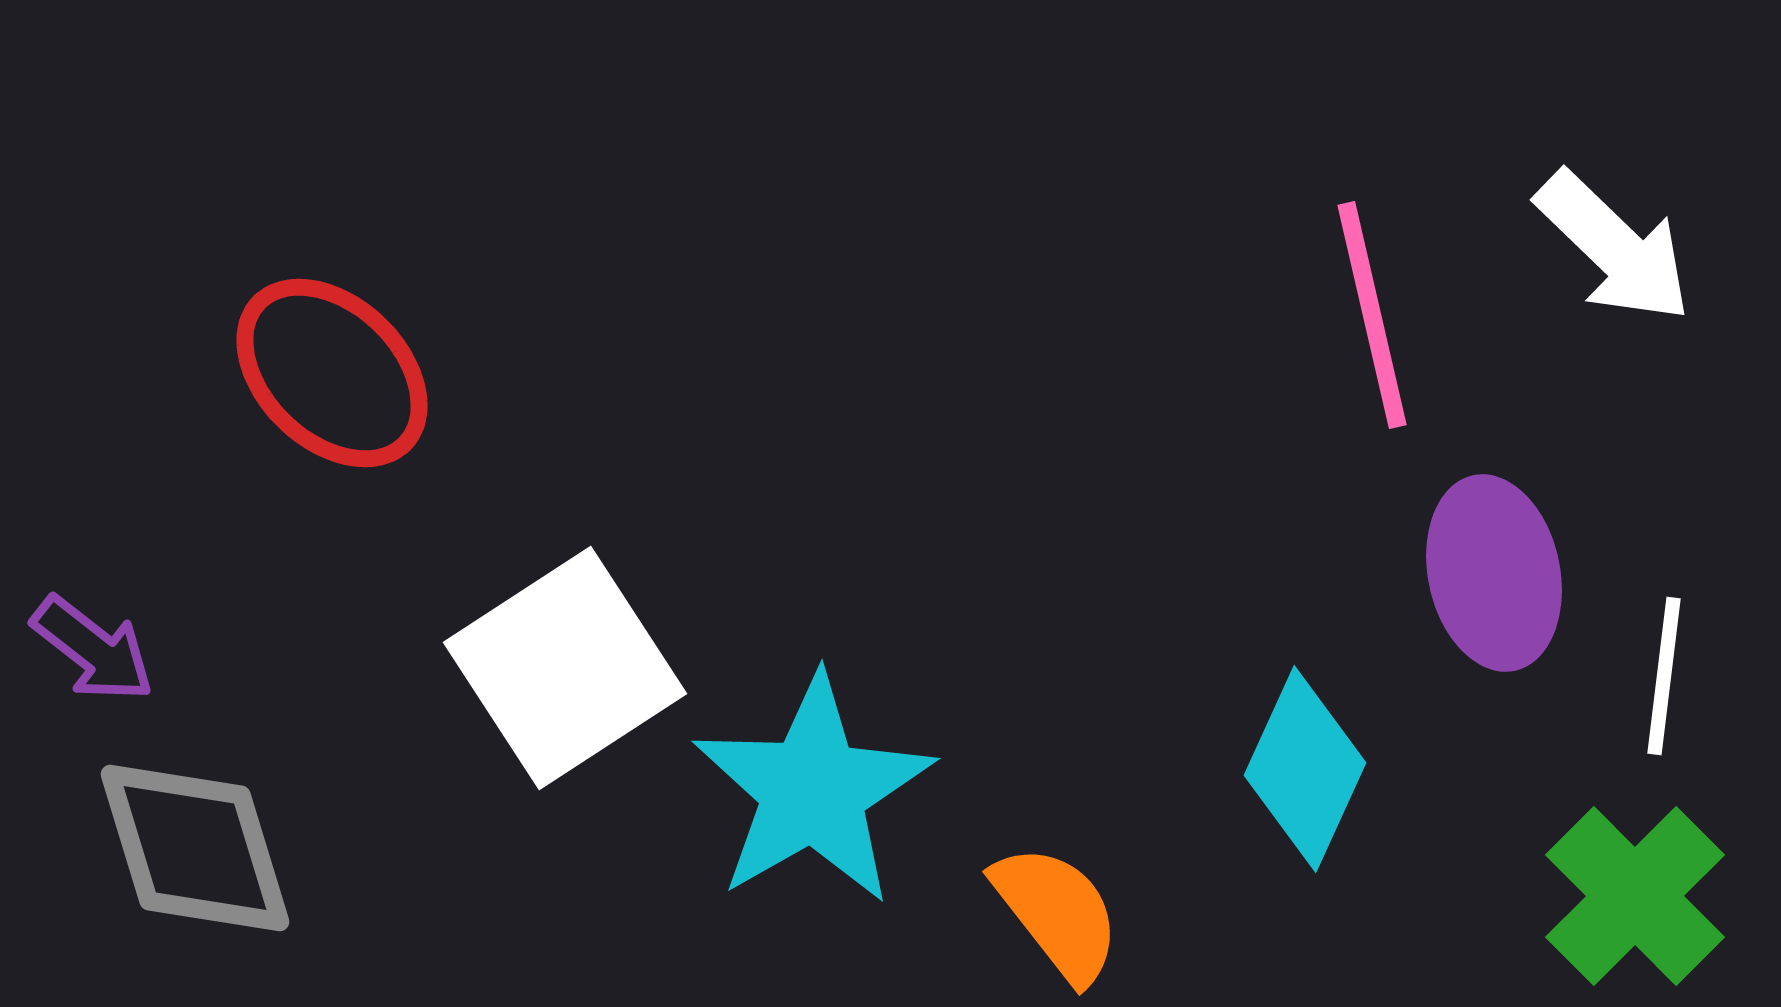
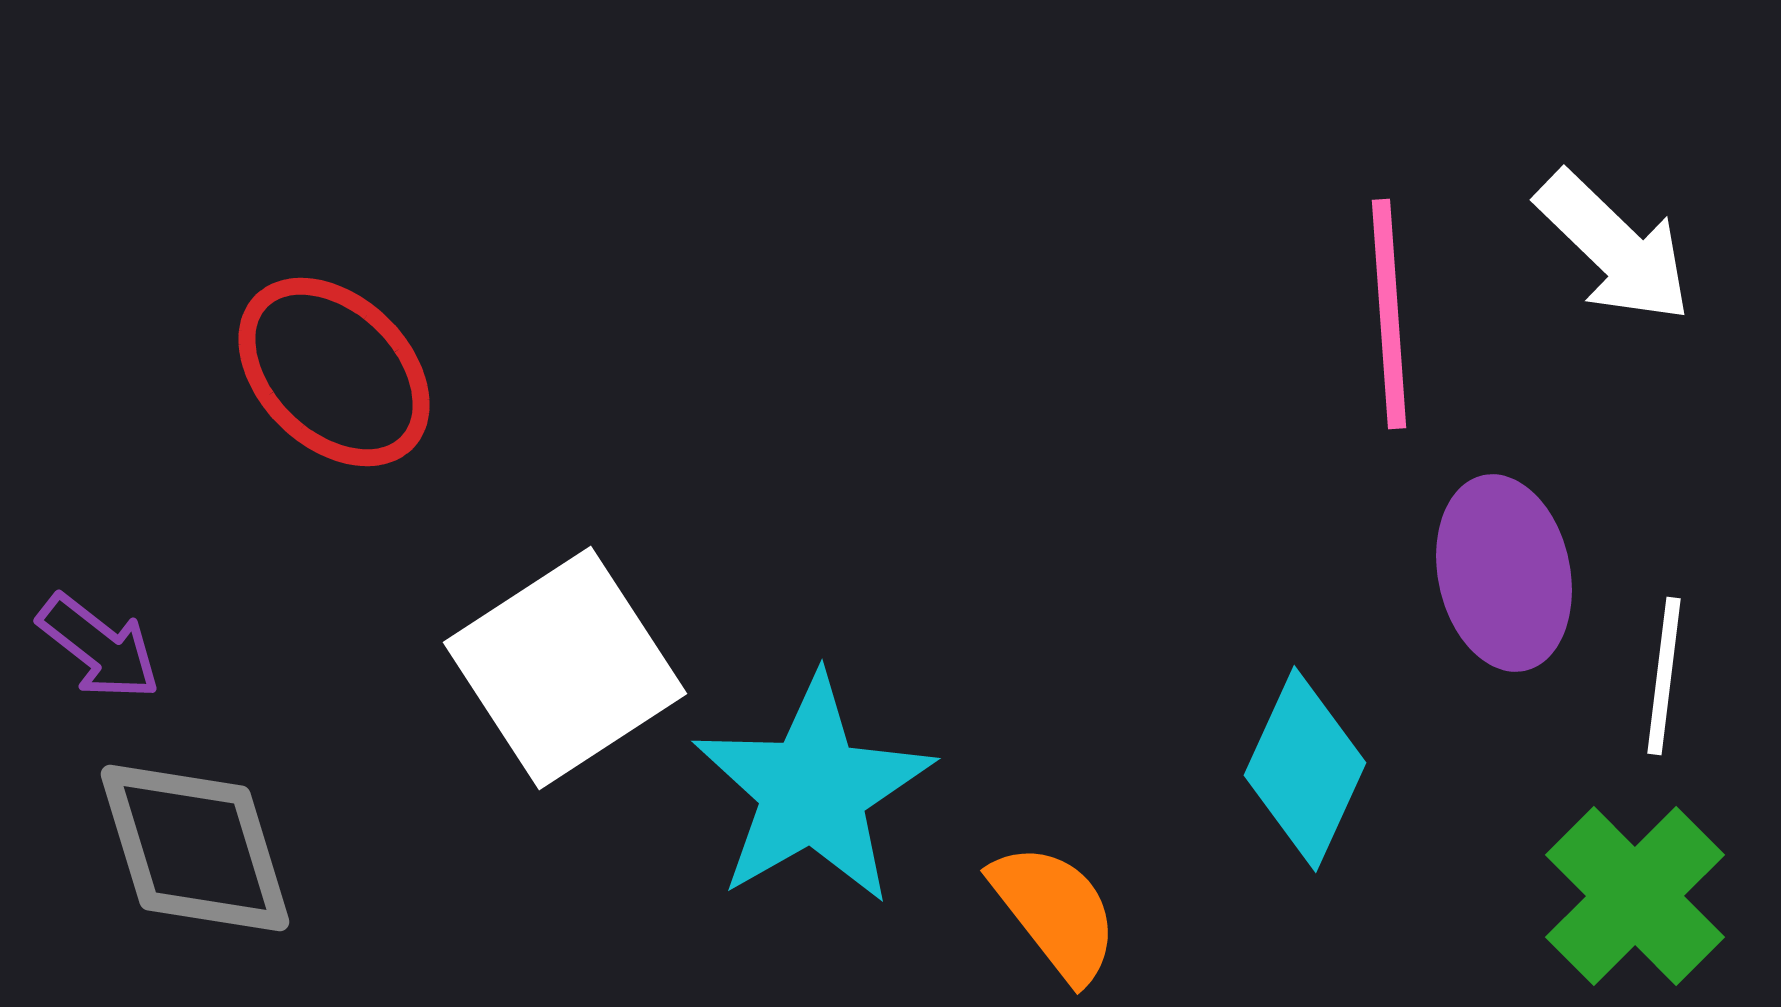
pink line: moved 17 px right, 1 px up; rotated 9 degrees clockwise
red ellipse: moved 2 px right, 1 px up
purple ellipse: moved 10 px right
purple arrow: moved 6 px right, 2 px up
orange semicircle: moved 2 px left, 1 px up
